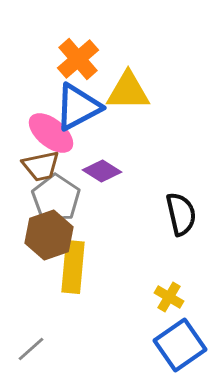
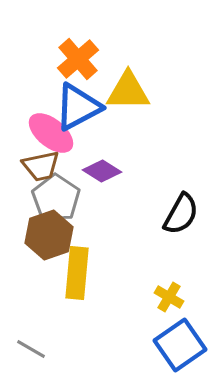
black semicircle: rotated 42 degrees clockwise
yellow rectangle: moved 4 px right, 6 px down
gray line: rotated 72 degrees clockwise
